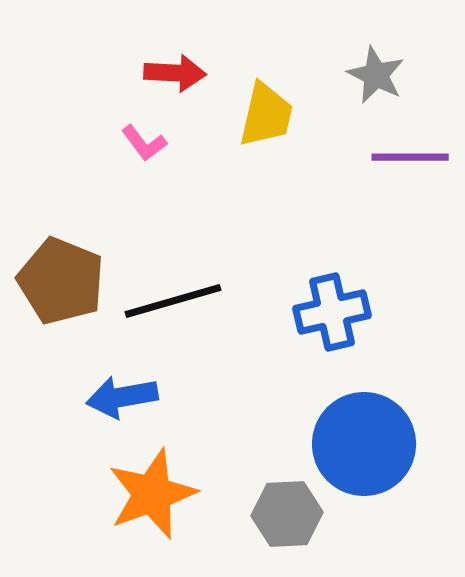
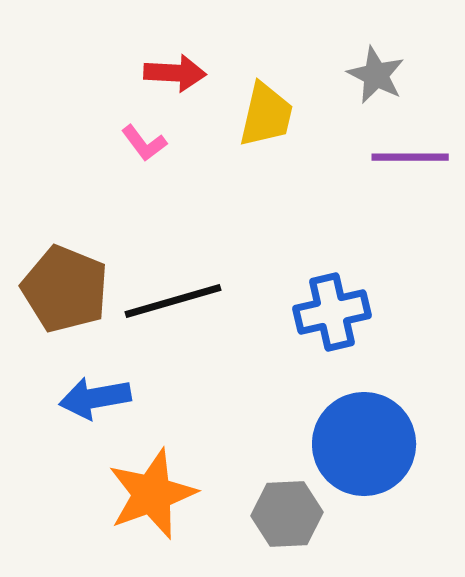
brown pentagon: moved 4 px right, 8 px down
blue arrow: moved 27 px left, 1 px down
